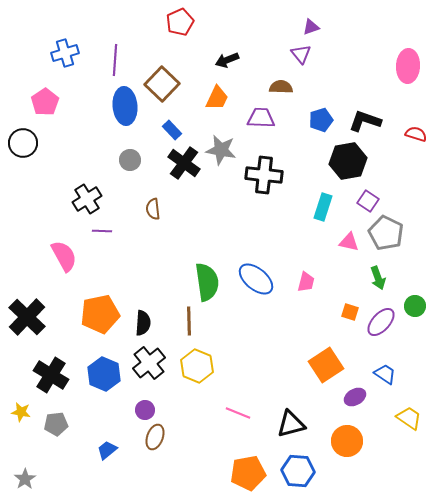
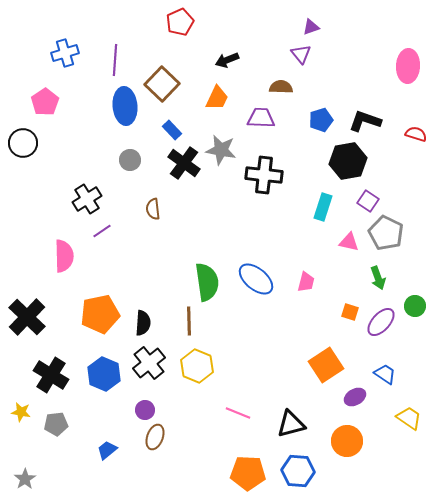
purple line at (102, 231): rotated 36 degrees counterclockwise
pink semicircle at (64, 256): rotated 28 degrees clockwise
orange pentagon at (248, 473): rotated 12 degrees clockwise
